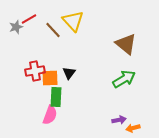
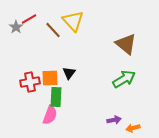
gray star: rotated 16 degrees counterclockwise
red cross: moved 5 px left, 11 px down
purple arrow: moved 5 px left
